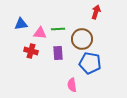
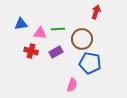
purple rectangle: moved 2 px left, 1 px up; rotated 64 degrees clockwise
pink semicircle: rotated 152 degrees counterclockwise
